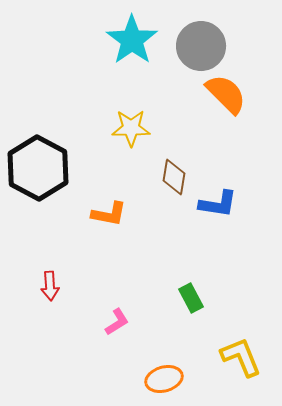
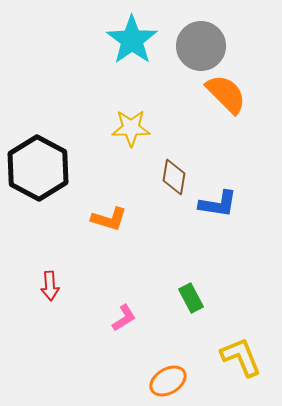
orange L-shape: moved 5 px down; rotated 6 degrees clockwise
pink L-shape: moved 7 px right, 4 px up
orange ellipse: moved 4 px right, 2 px down; rotated 15 degrees counterclockwise
